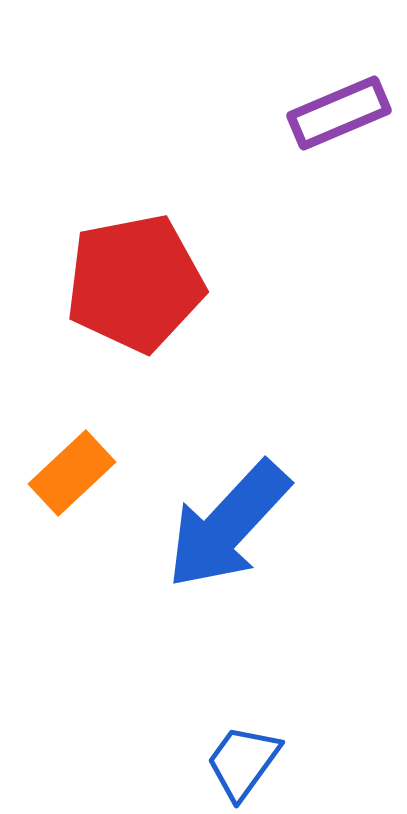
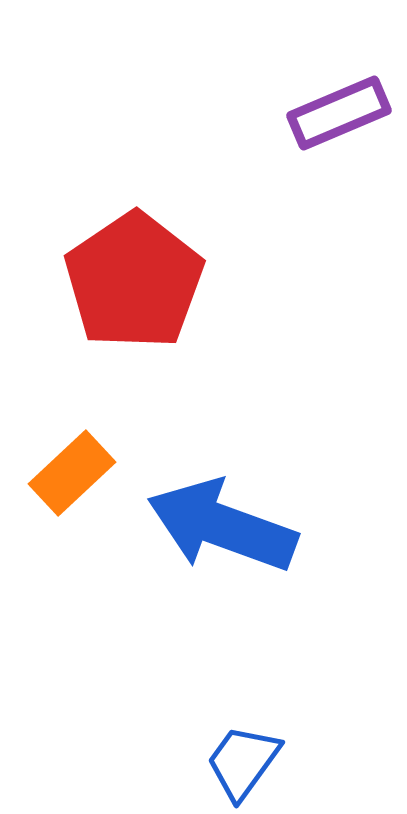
red pentagon: moved 1 px left, 2 px up; rotated 23 degrees counterclockwise
blue arrow: moved 6 px left, 1 px down; rotated 67 degrees clockwise
